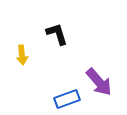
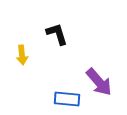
blue rectangle: rotated 25 degrees clockwise
